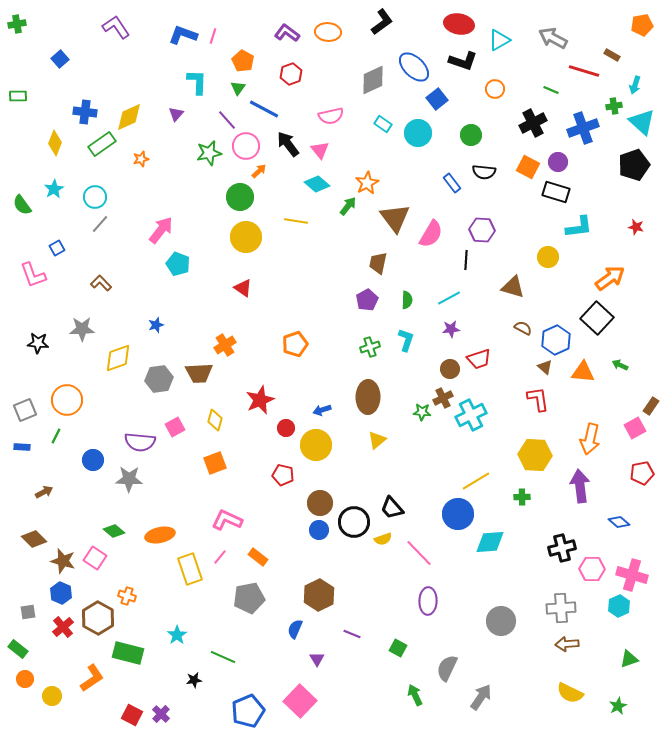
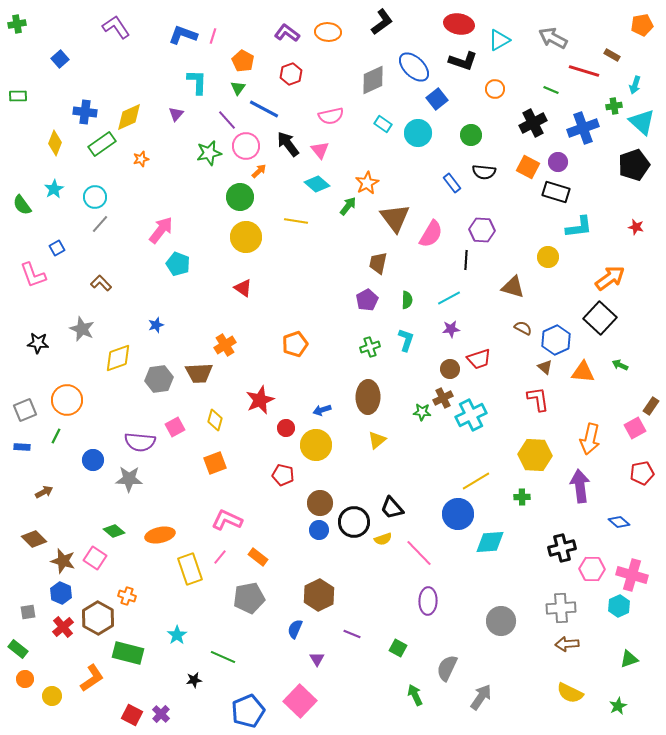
black square at (597, 318): moved 3 px right
gray star at (82, 329): rotated 25 degrees clockwise
